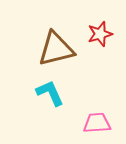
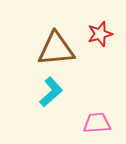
brown triangle: rotated 9 degrees clockwise
cyan L-shape: moved 1 px right, 1 px up; rotated 72 degrees clockwise
